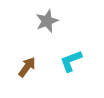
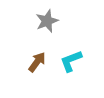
brown arrow: moved 10 px right, 5 px up
